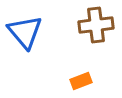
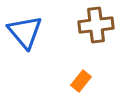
orange rectangle: rotated 30 degrees counterclockwise
